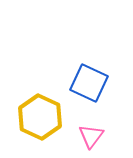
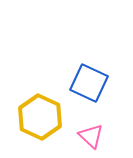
pink triangle: rotated 24 degrees counterclockwise
